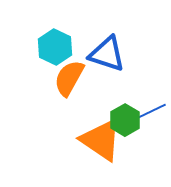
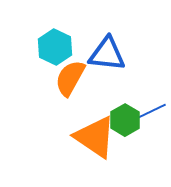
blue triangle: rotated 12 degrees counterclockwise
orange semicircle: moved 1 px right
orange triangle: moved 6 px left, 3 px up
